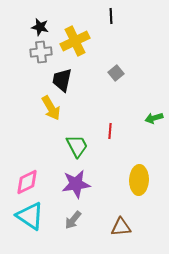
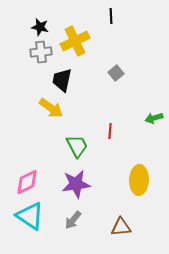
yellow arrow: rotated 25 degrees counterclockwise
